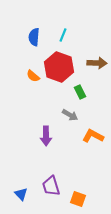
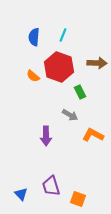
orange L-shape: moved 1 px up
